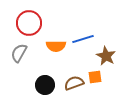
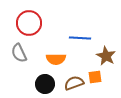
blue line: moved 3 px left, 1 px up; rotated 20 degrees clockwise
orange semicircle: moved 13 px down
gray semicircle: rotated 54 degrees counterclockwise
black circle: moved 1 px up
